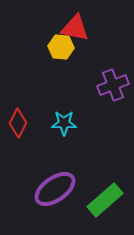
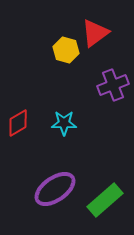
red triangle: moved 20 px right, 5 px down; rotated 48 degrees counterclockwise
yellow hexagon: moved 5 px right, 3 px down; rotated 10 degrees clockwise
red diamond: rotated 32 degrees clockwise
